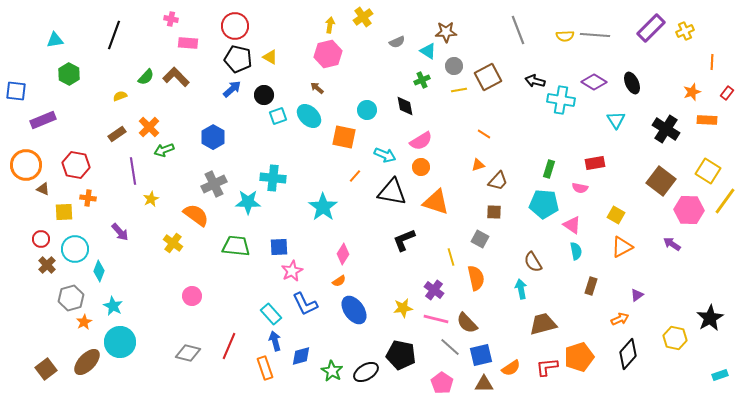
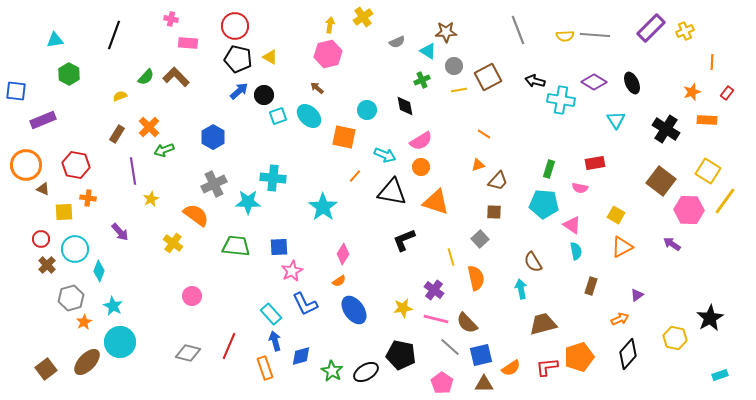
blue arrow at (232, 89): moved 7 px right, 2 px down
brown rectangle at (117, 134): rotated 24 degrees counterclockwise
gray square at (480, 239): rotated 18 degrees clockwise
